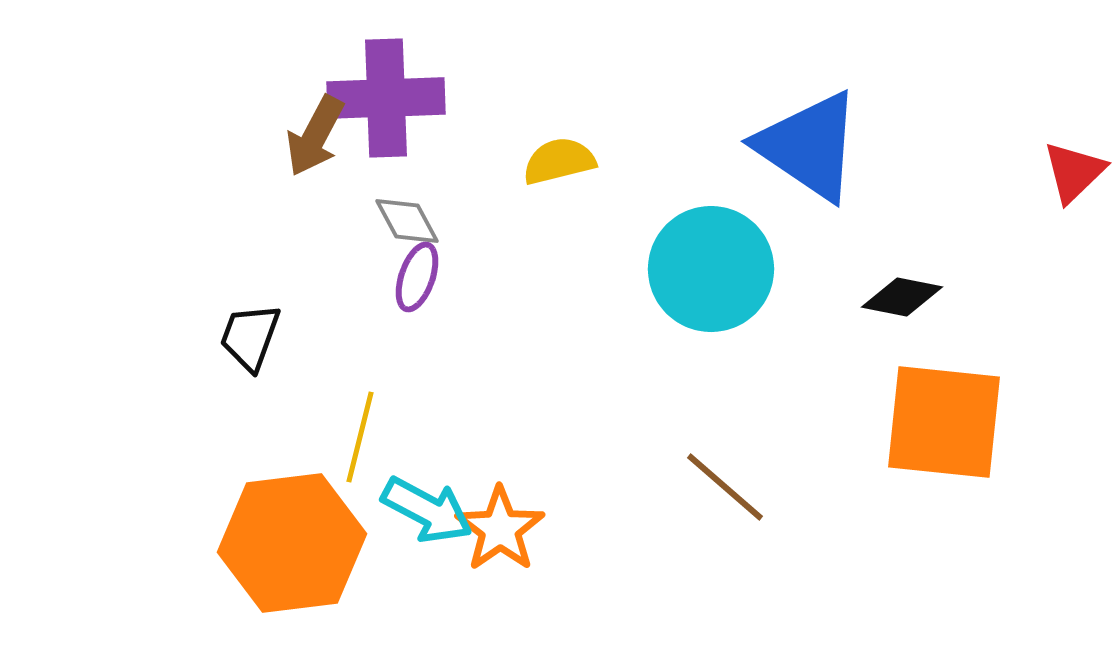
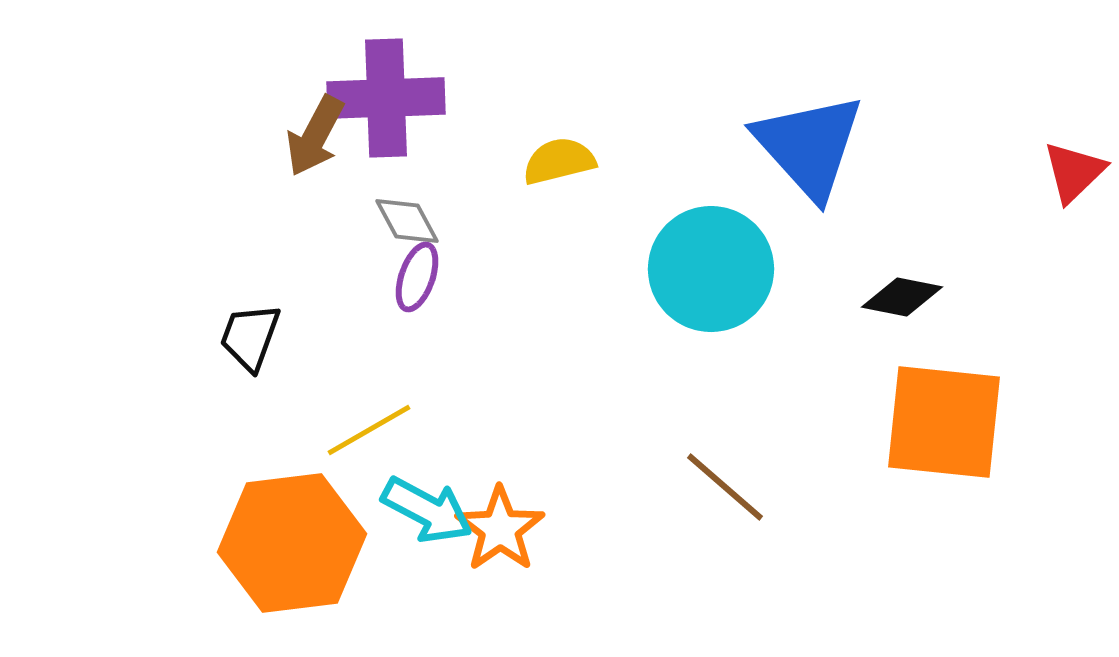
blue triangle: rotated 14 degrees clockwise
yellow line: moved 9 px right, 7 px up; rotated 46 degrees clockwise
